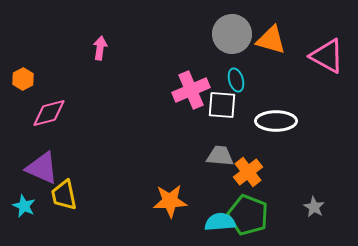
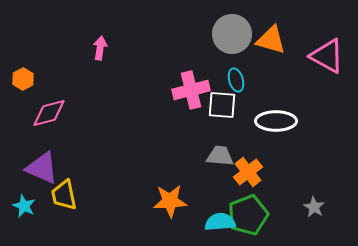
pink cross: rotated 9 degrees clockwise
green pentagon: rotated 30 degrees clockwise
